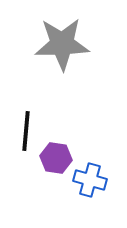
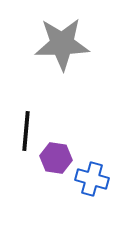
blue cross: moved 2 px right, 1 px up
